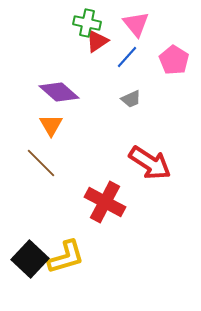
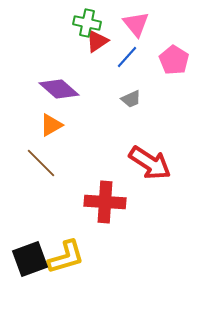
purple diamond: moved 3 px up
orange triangle: rotated 30 degrees clockwise
red cross: rotated 24 degrees counterclockwise
black square: rotated 27 degrees clockwise
